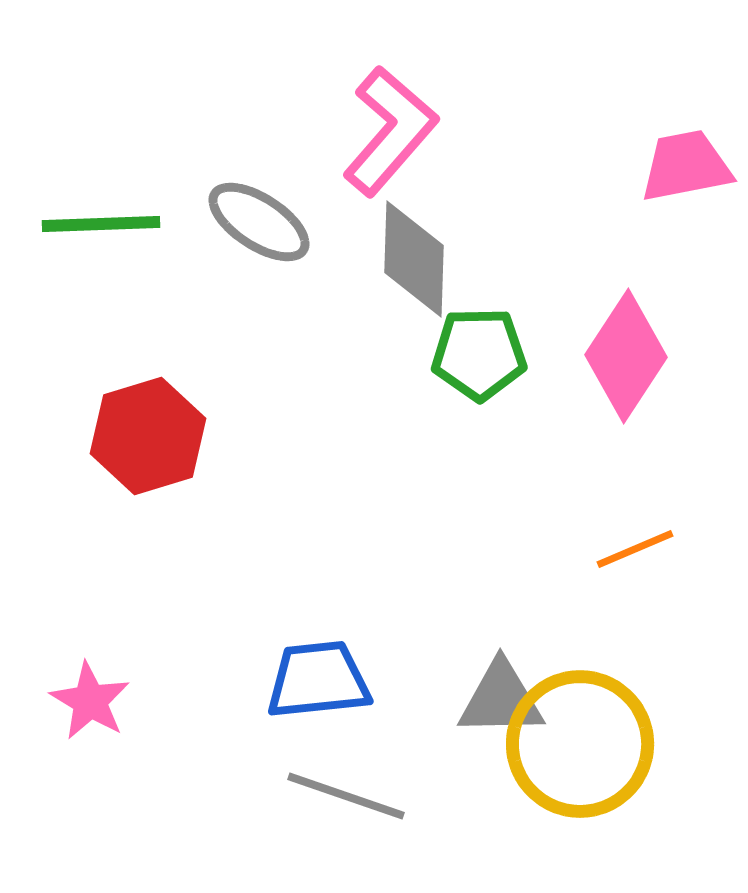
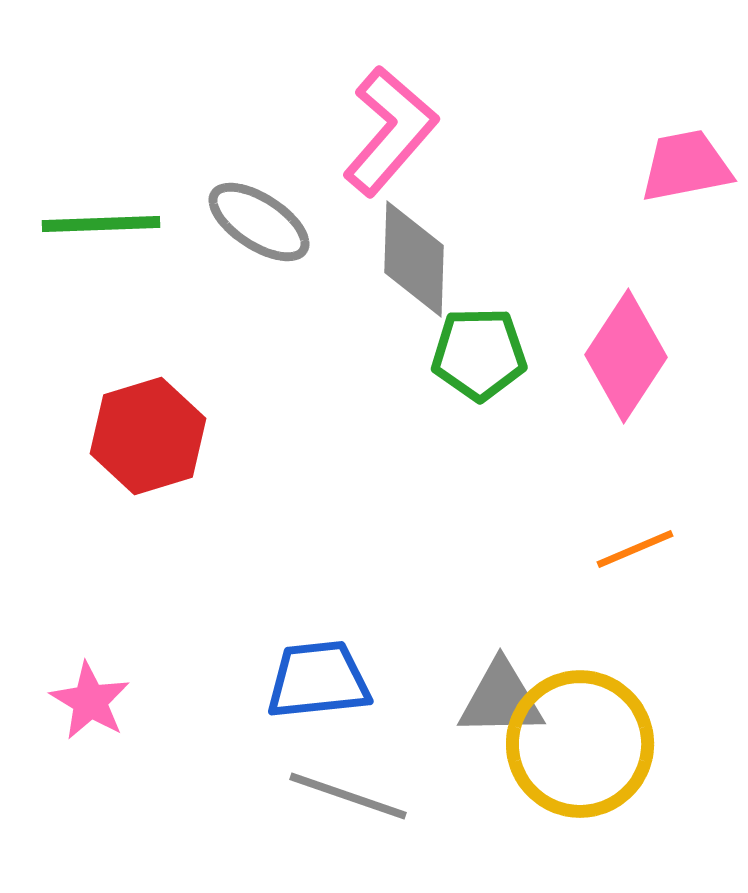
gray line: moved 2 px right
